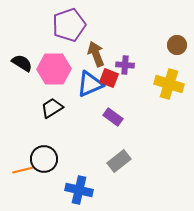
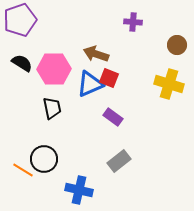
purple pentagon: moved 49 px left, 5 px up
brown arrow: rotated 50 degrees counterclockwise
purple cross: moved 8 px right, 43 px up
black trapezoid: rotated 110 degrees clockwise
orange line: rotated 45 degrees clockwise
